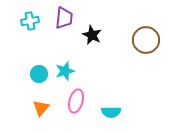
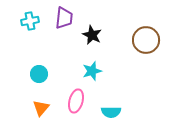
cyan star: moved 27 px right
